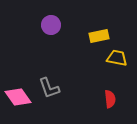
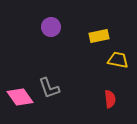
purple circle: moved 2 px down
yellow trapezoid: moved 1 px right, 2 px down
pink diamond: moved 2 px right
